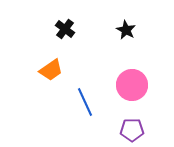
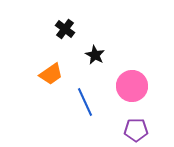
black star: moved 31 px left, 25 px down
orange trapezoid: moved 4 px down
pink circle: moved 1 px down
purple pentagon: moved 4 px right
